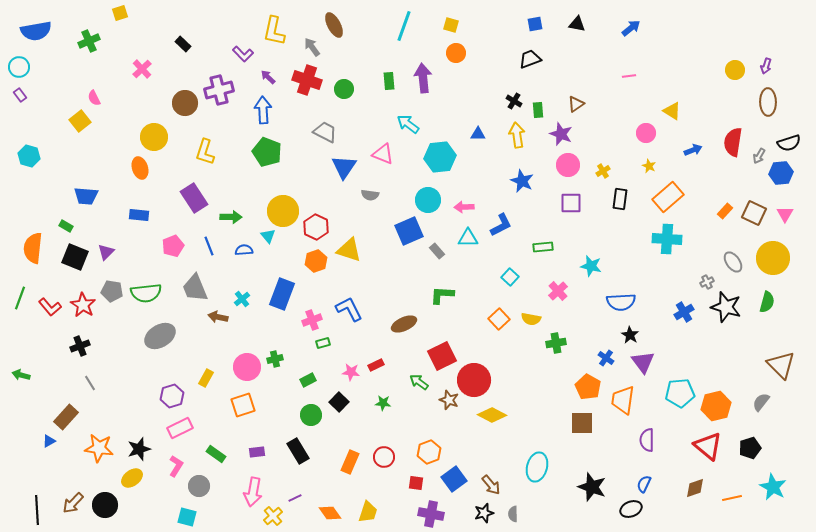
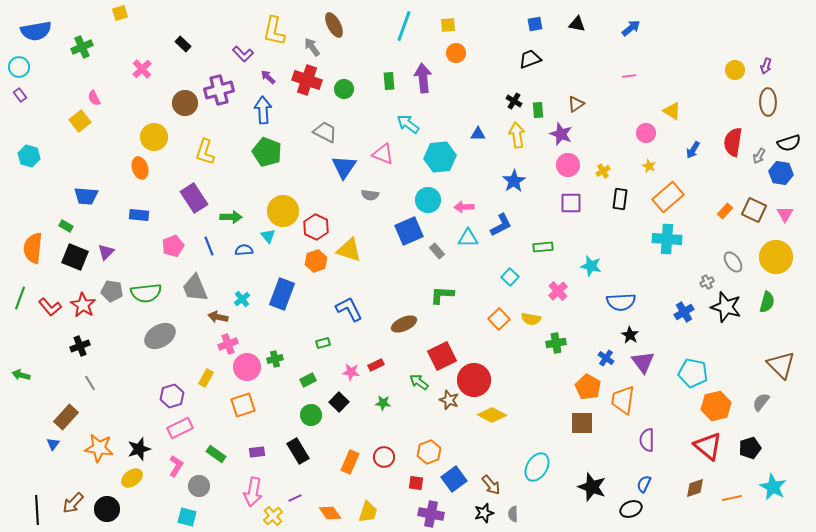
yellow square at (451, 25): moved 3 px left; rotated 21 degrees counterclockwise
green cross at (89, 41): moved 7 px left, 6 px down
blue arrow at (693, 150): rotated 144 degrees clockwise
blue hexagon at (781, 173): rotated 15 degrees clockwise
blue star at (522, 181): moved 8 px left; rotated 15 degrees clockwise
brown square at (754, 213): moved 3 px up
yellow circle at (773, 258): moved 3 px right, 1 px up
pink cross at (312, 320): moved 84 px left, 24 px down
cyan pentagon at (680, 393): moved 13 px right, 20 px up; rotated 16 degrees clockwise
blue triangle at (49, 441): moved 4 px right, 3 px down; rotated 24 degrees counterclockwise
cyan ellipse at (537, 467): rotated 16 degrees clockwise
black circle at (105, 505): moved 2 px right, 4 px down
